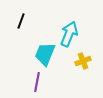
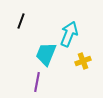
cyan trapezoid: moved 1 px right
